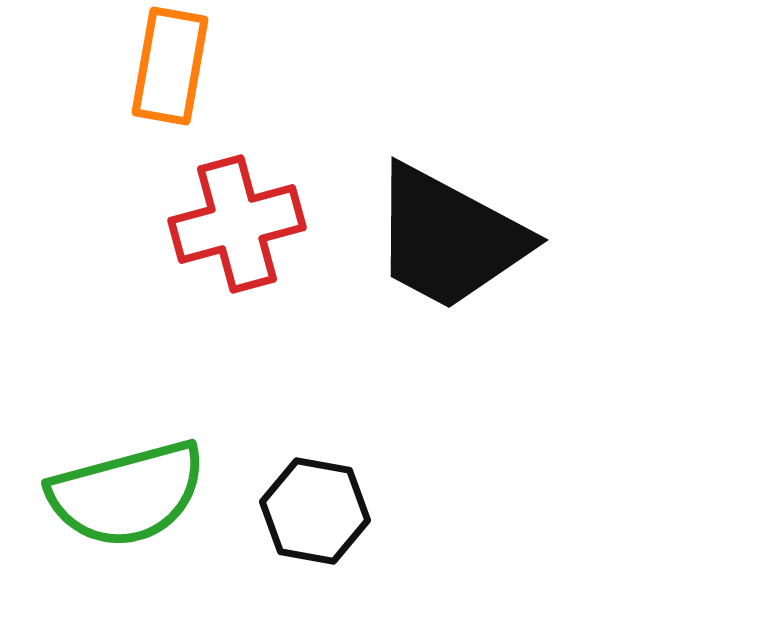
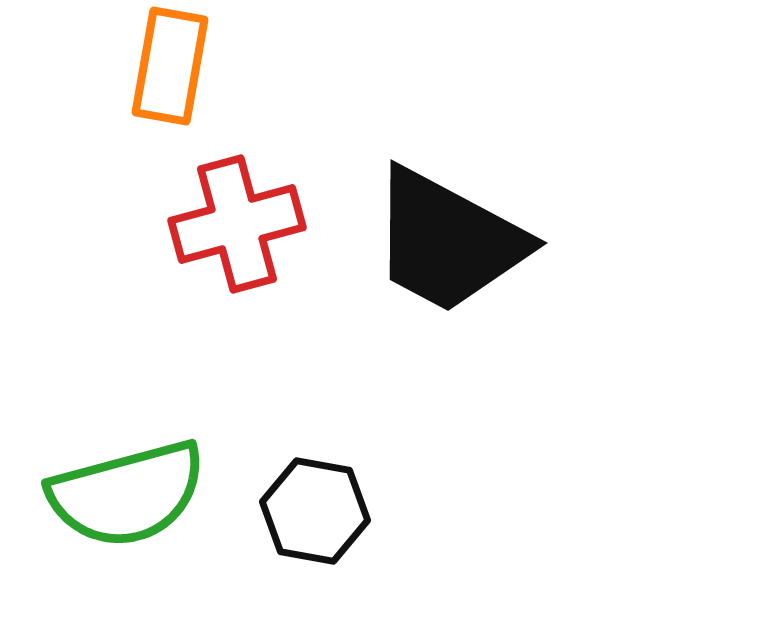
black trapezoid: moved 1 px left, 3 px down
